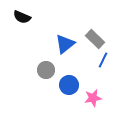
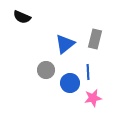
gray rectangle: rotated 60 degrees clockwise
blue line: moved 15 px left, 12 px down; rotated 28 degrees counterclockwise
blue circle: moved 1 px right, 2 px up
